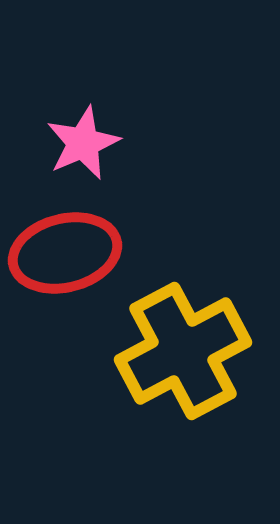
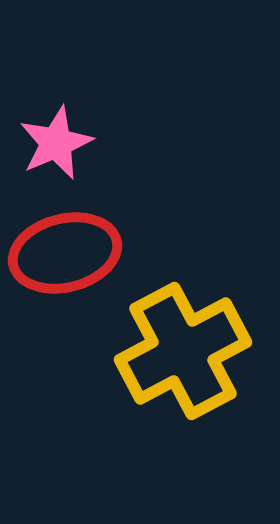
pink star: moved 27 px left
